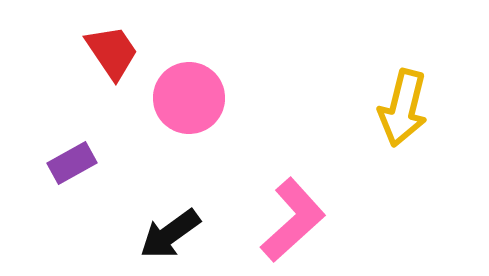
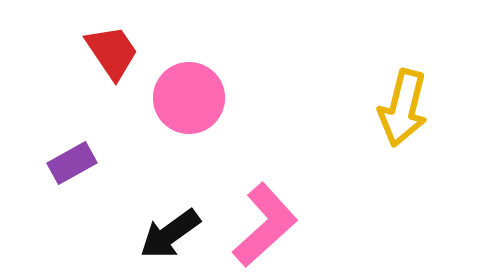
pink L-shape: moved 28 px left, 5 px down
